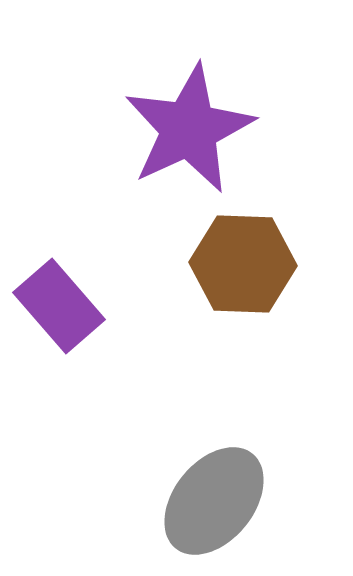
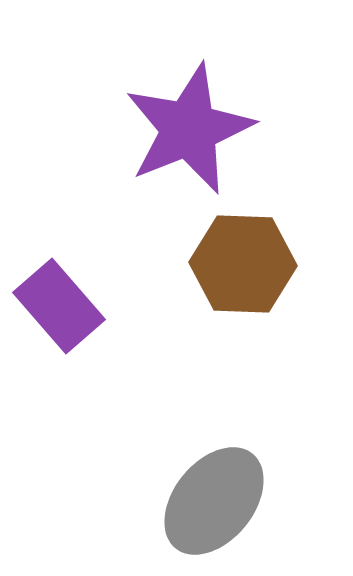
purple star: rotated 3 degrees clockwise
